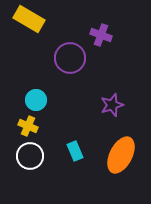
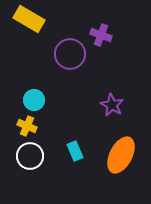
purple circle: moved 4 px up
cyan circle: moved 2 px left
purple star: rotated 25 degrees counterclockwise
yellow cross: moved 1 px left
